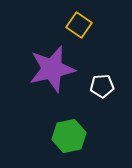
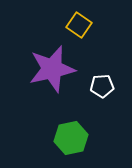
green hexagon: moved 2 px right, 2 px down
